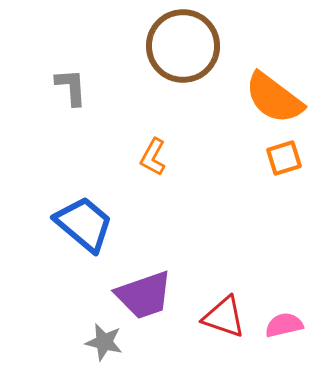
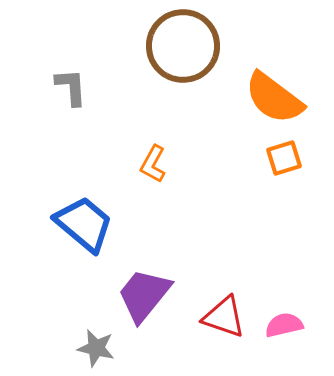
orange L-shape: moved 7 px down
purple trapezoid: rotated 148 degrees clockwise
gray star: moved 8 px left, 6 px down
